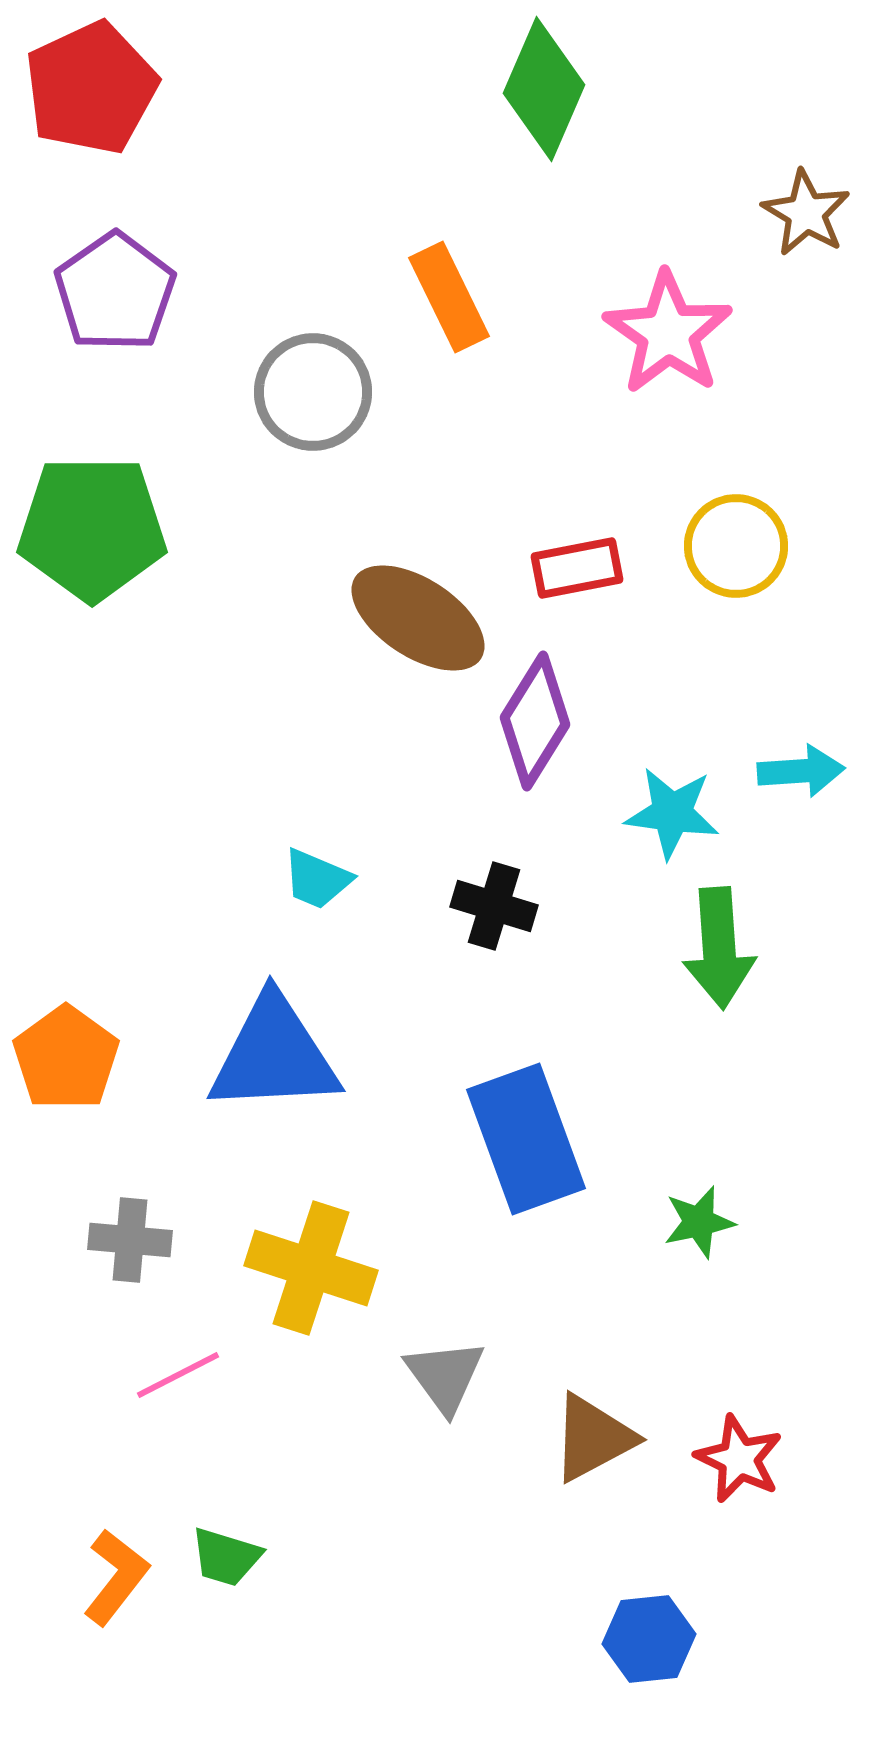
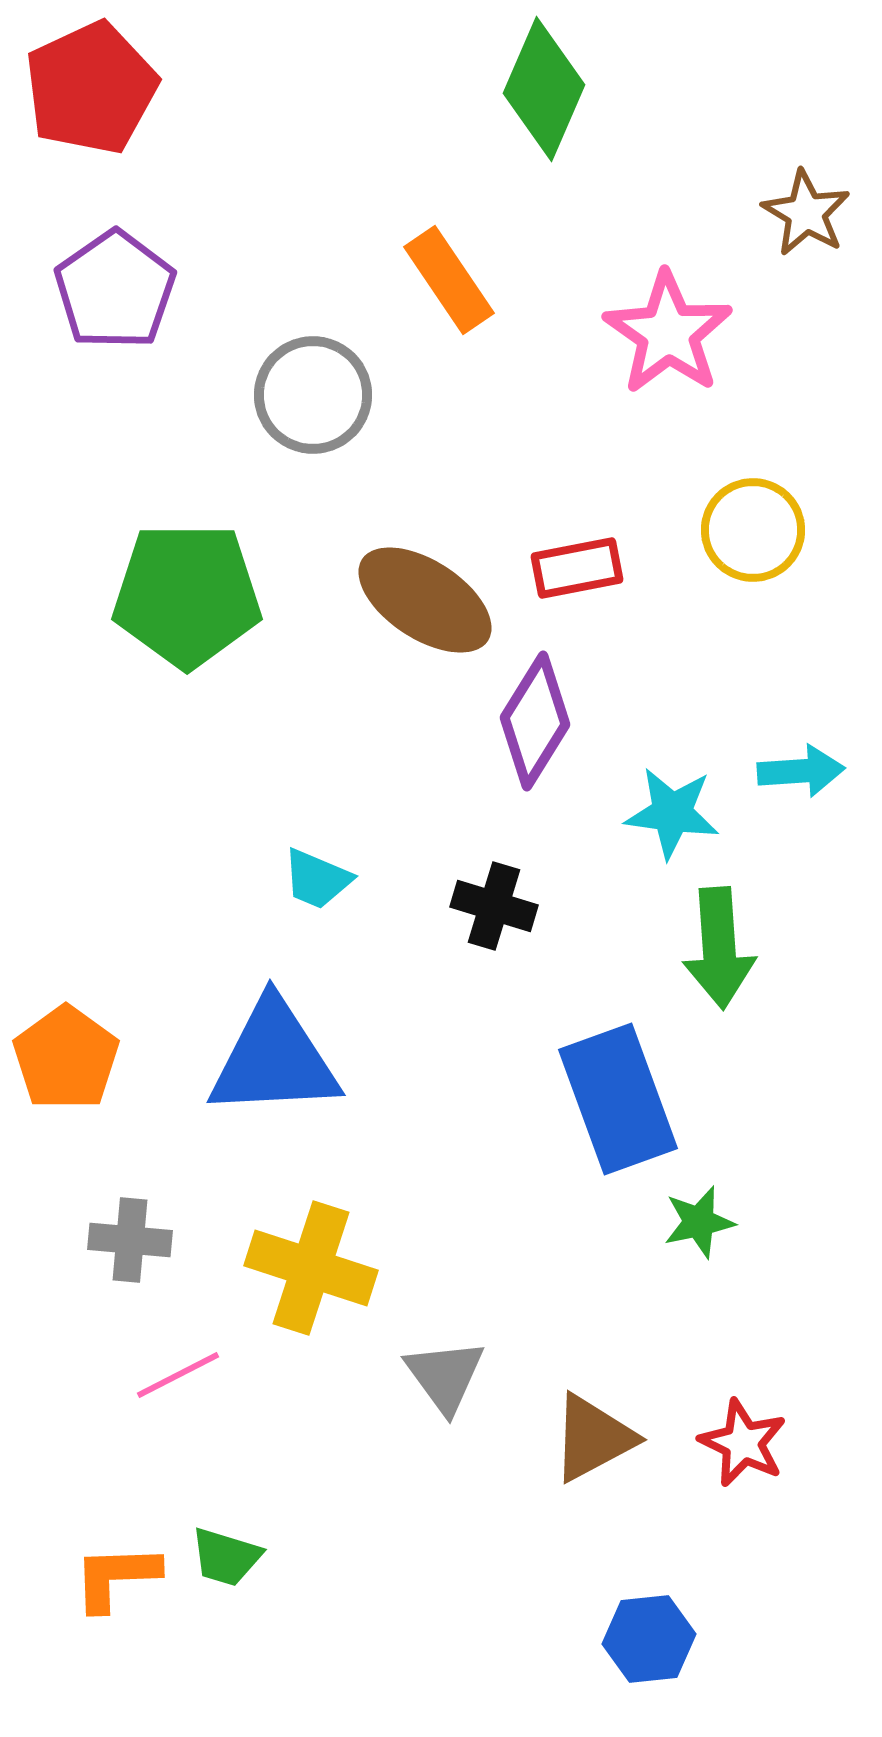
purple pentagon: moved 2 px up
orange rectangle: moved 17 px up; rotated 8 degrees counterclockwise
gray circle: moved 3 px down
green pentagon: moved 95 px right, 67 px down
yellow circle: moved 17 px right, 16 px up
brown ellipse: moved 7 px right, 18 px up
blue triangle: moved 4 px down
blue rectangle: moved 92 px right, 40 px up
red star: moved 4 px right, 16 px up
orange L-shape: rotated 130 degrees counterclockwise
